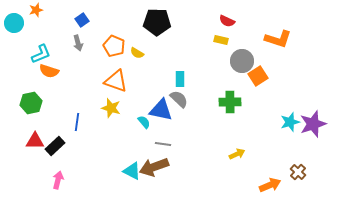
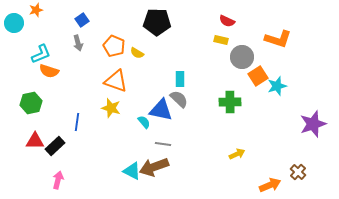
gray circle: moved 4 px up
cyan star: moved 13 px left, 36 px up
